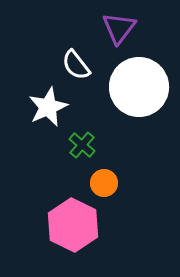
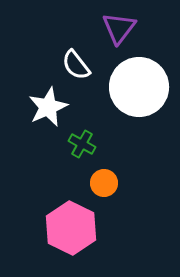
green cross: moved 1 px up; rotated 12 degrees counterclockwise
pink hexagon: moved 2 px left, 3 px down
